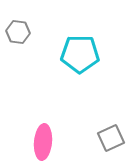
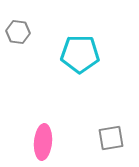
gray square: rotated 16 degrees clockwise
